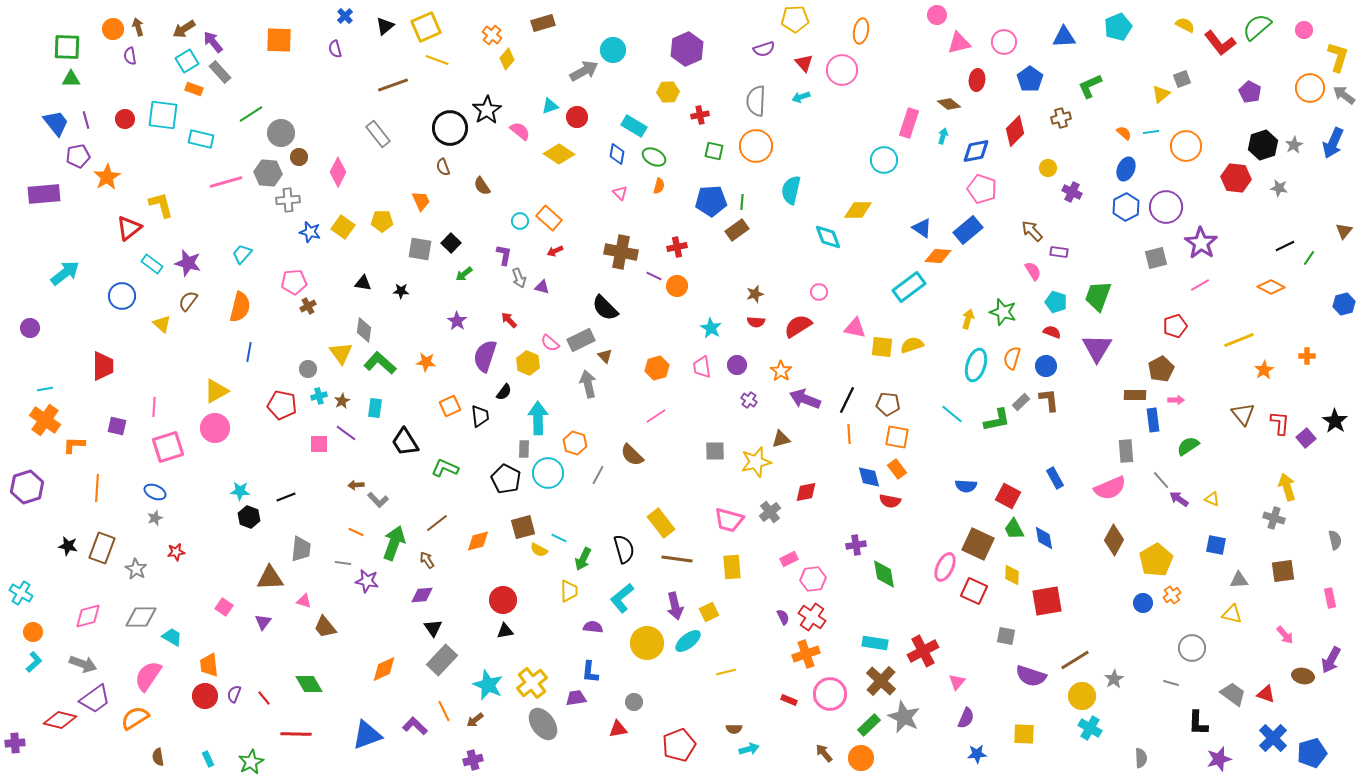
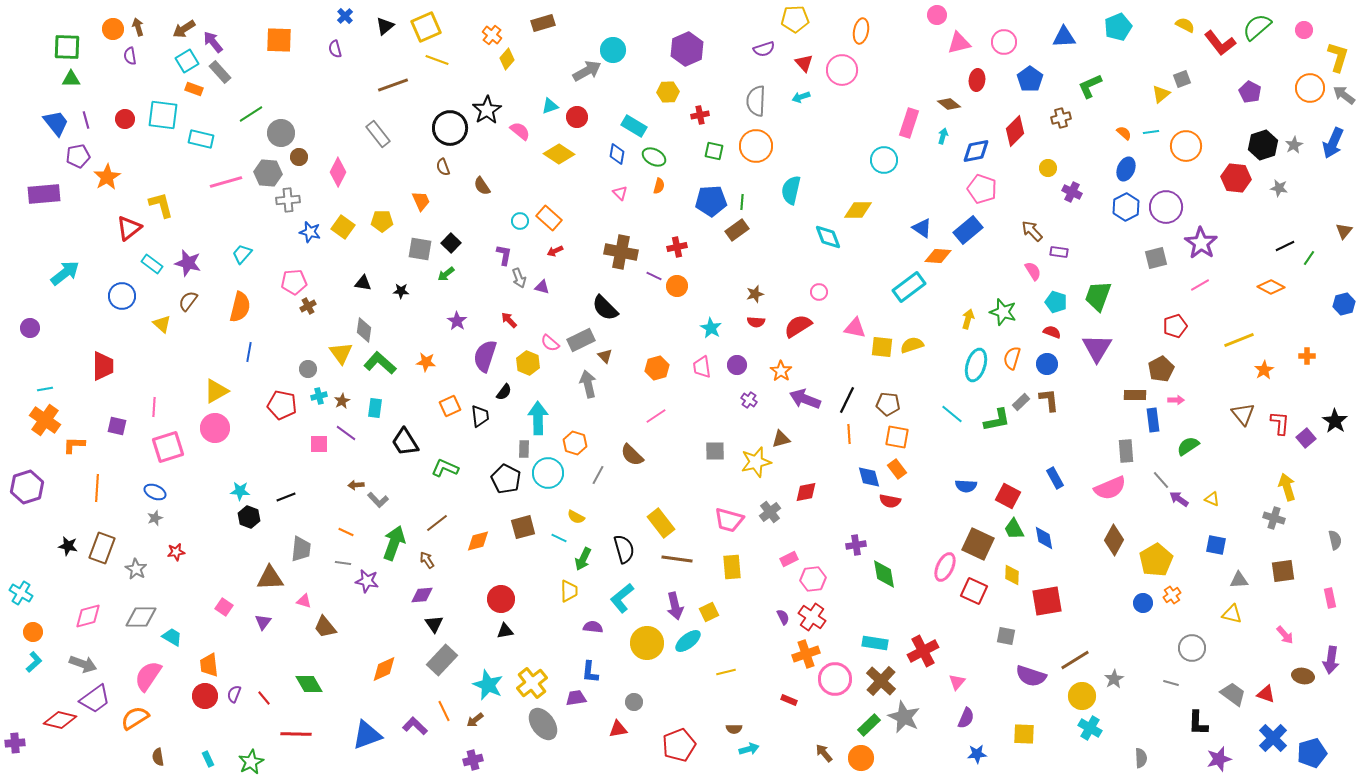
gray arrow at (584, 71): moved 3 px right
green arrow at (464, 274): moved 18 px left
blue circle at (1046, 366): moved 1 px right, 2 px up
orange line at (356, 532): moved 10 px left
yellow semicircle at (539, 550): moved 37 px right, 33 px up
red circle at (503, 600): moved 2 px left, 1 px up
black triangle at (433, 628): moved 1 px right, 4 px up
purple arrow at (1331, 660): rotated 20 degrees counterclockwise
pink circle at (830, 694): moved 5 px right, 15 px up
